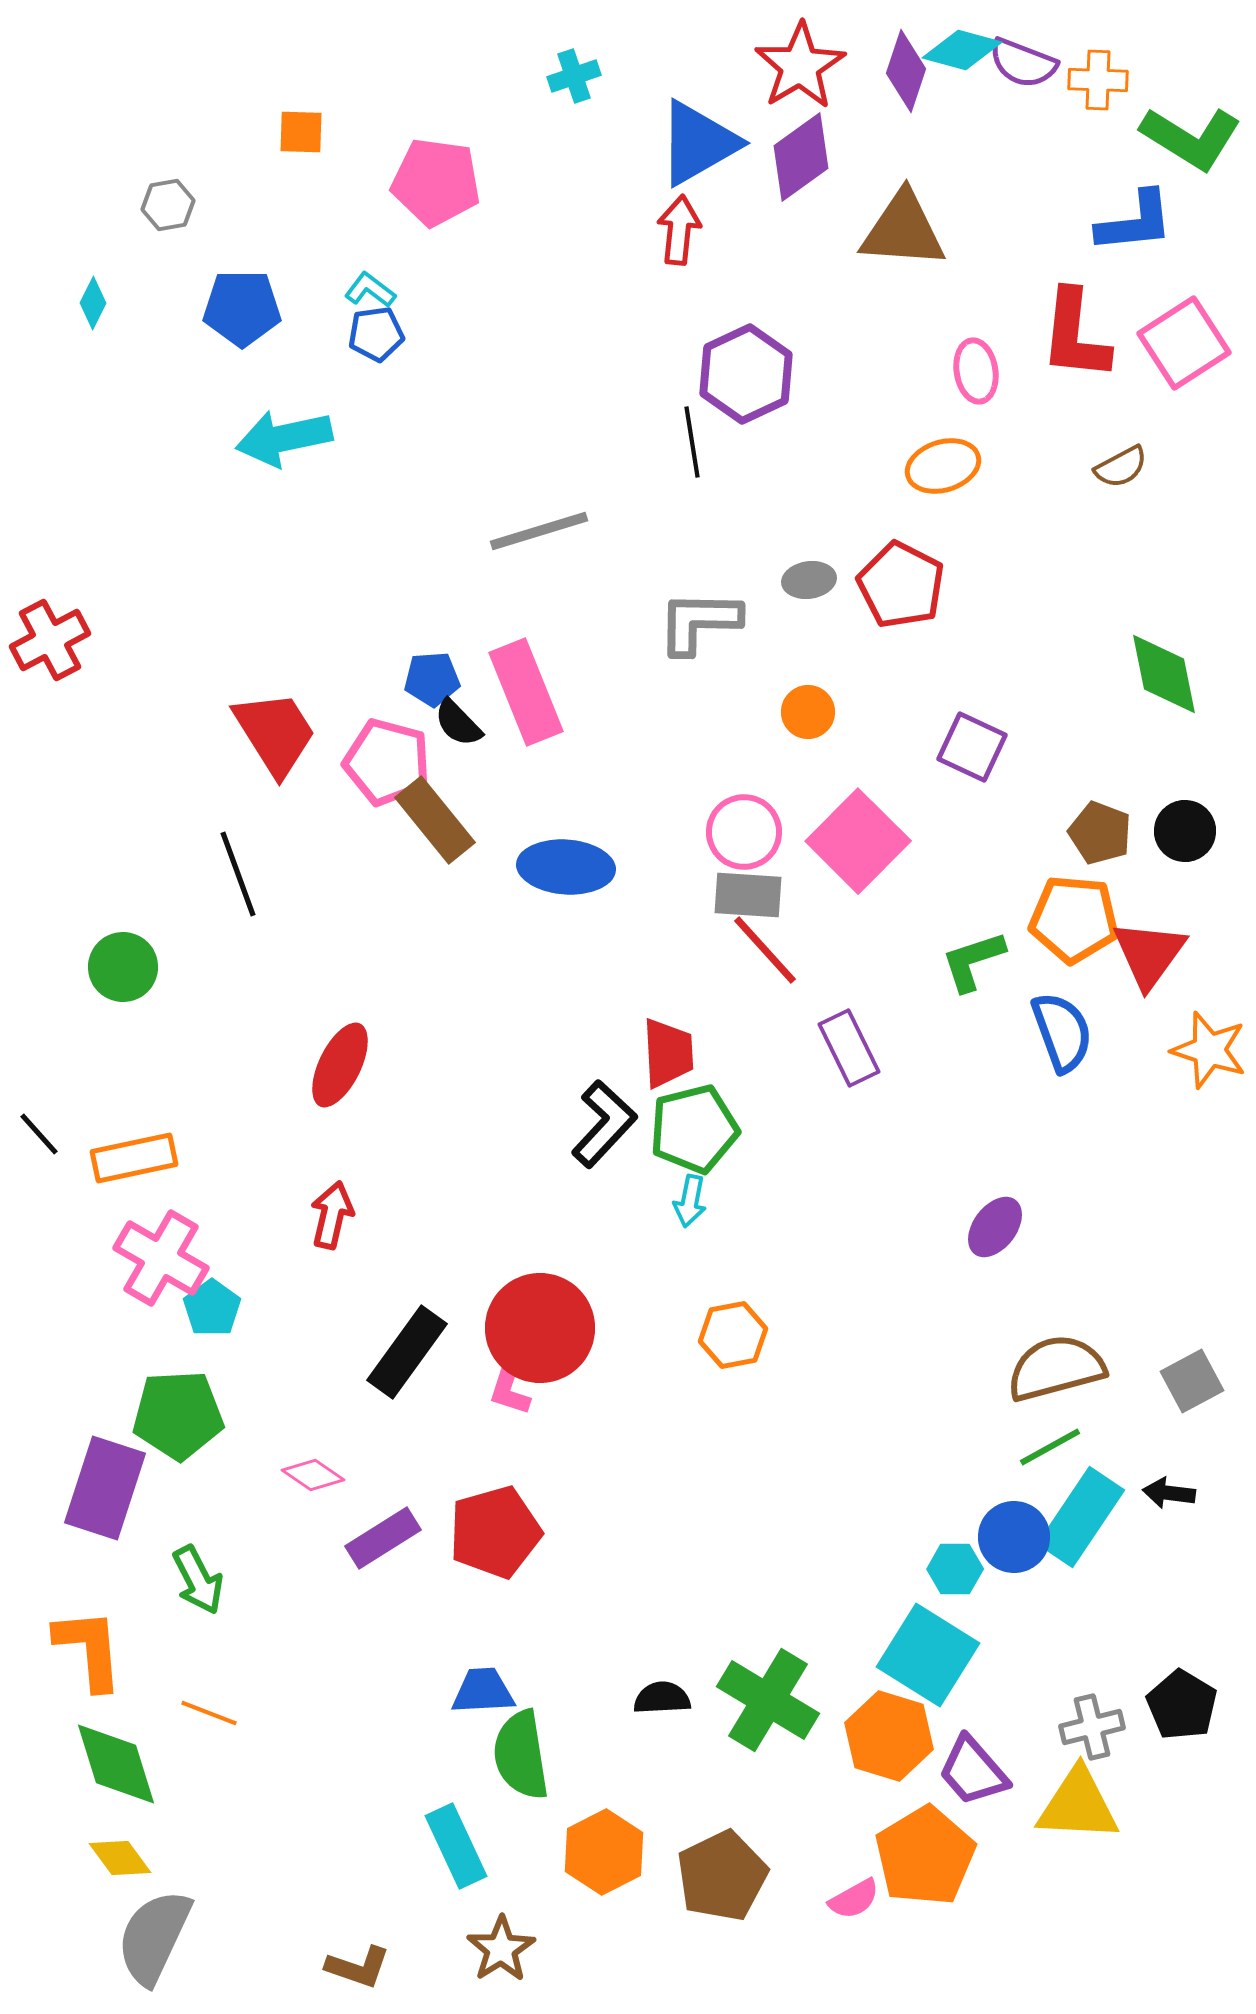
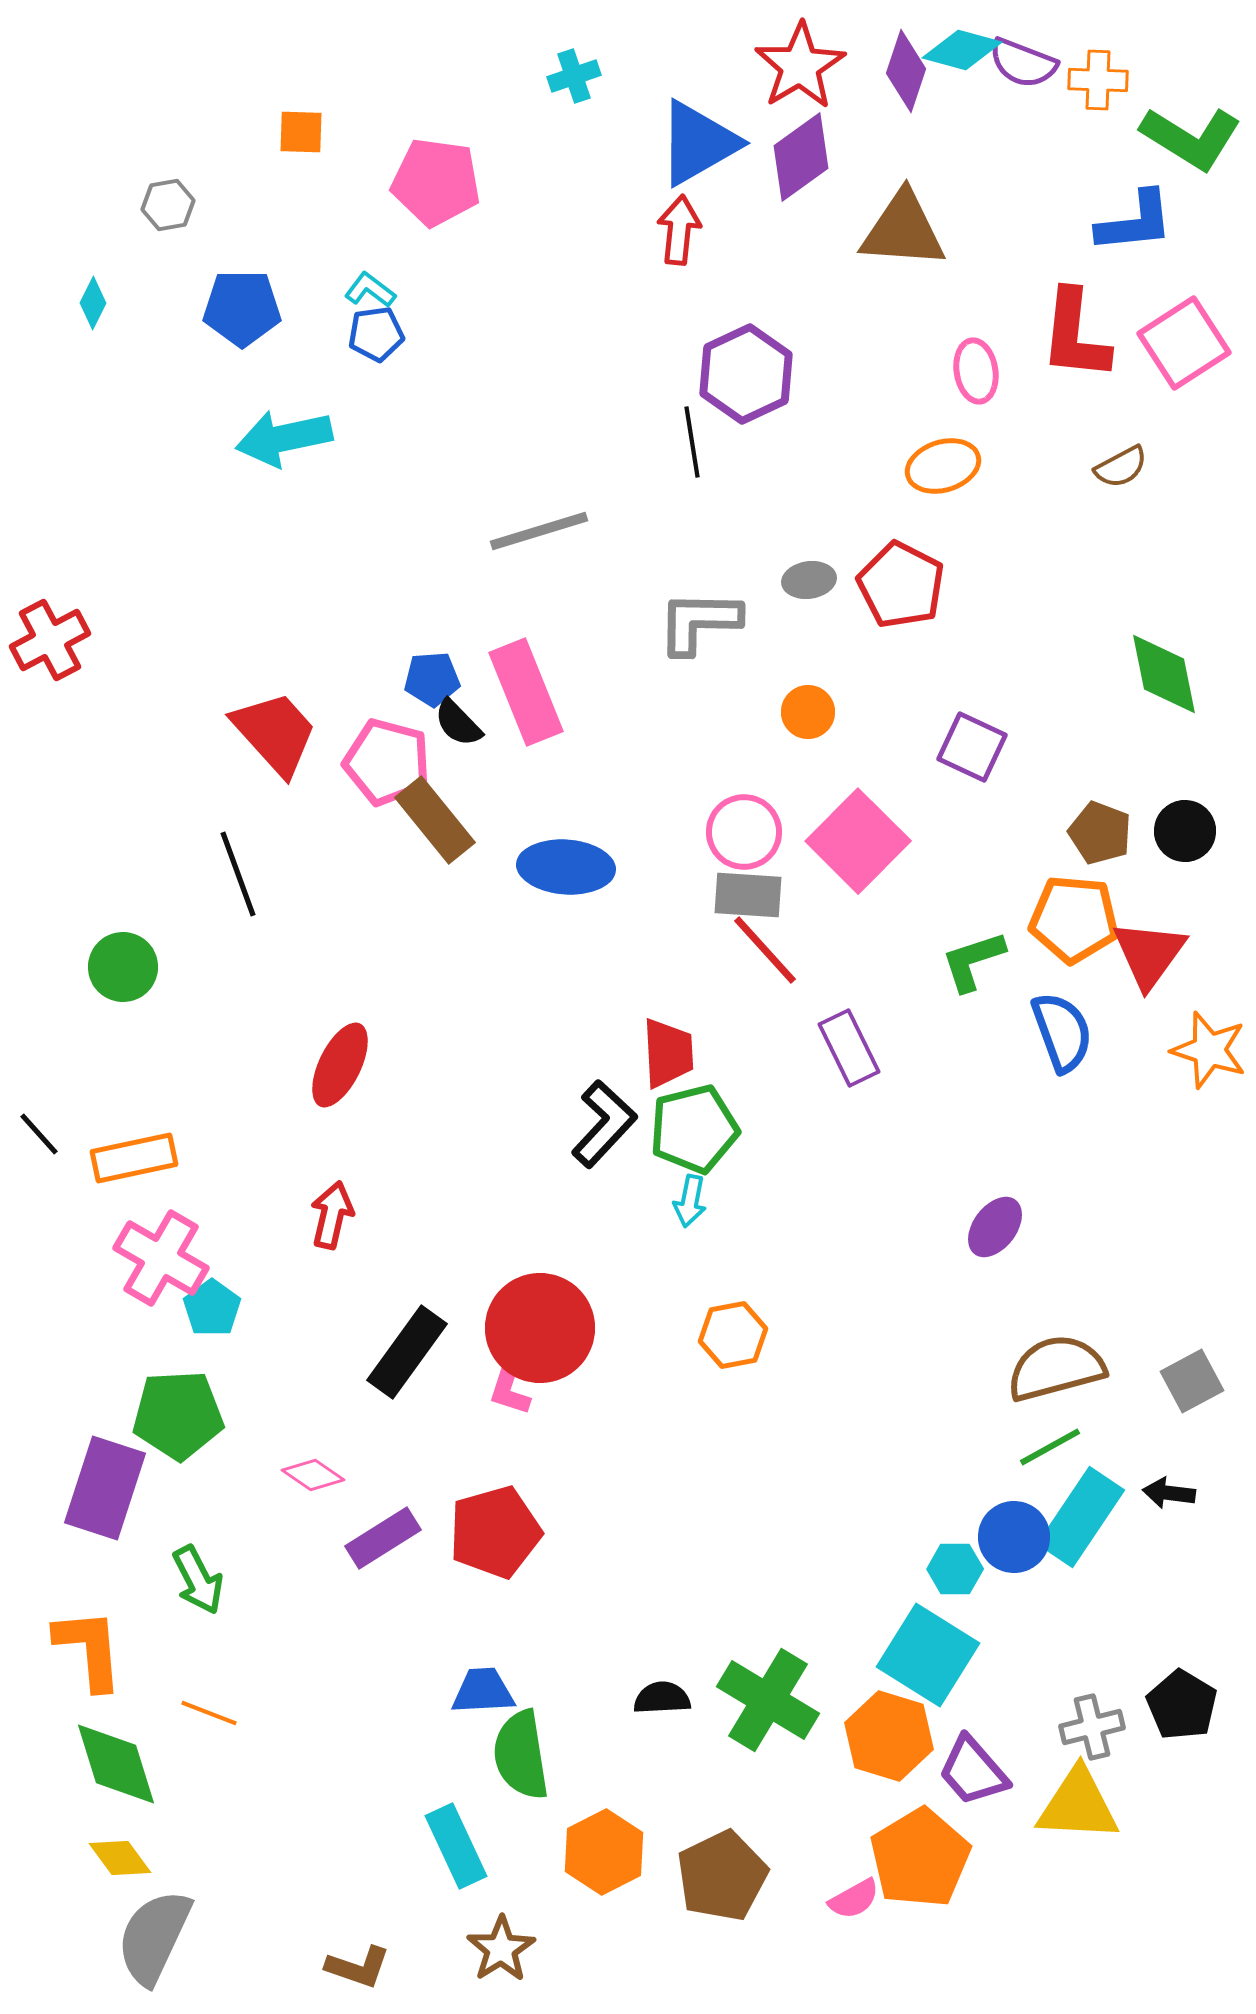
red trapezoid at (275, 733): rotated 10 degrees counterclockwise
orange pentagon at (925, 1856): moved 5 px left, 2 px down
